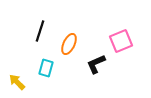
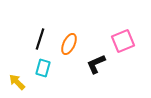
black line: moved 8 px down
pink square: moved 2 px right
cyan rectangle: moved 3 px left
